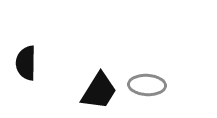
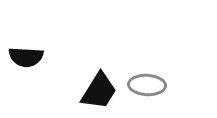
black semicircle: moved 6 px up; rotated 88 degrees counterclockwise
